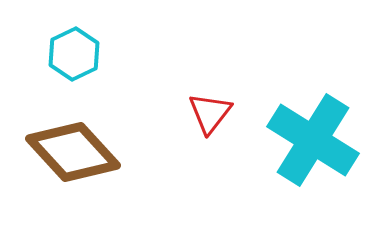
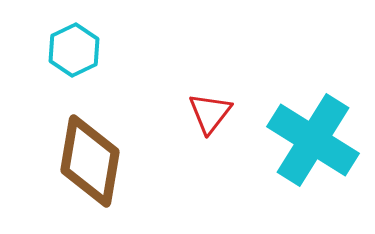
cyan hexagon: moved 4 px up
brown diamond: moved 17 px right, 9 px down; rotated 52 degrees clockwise
